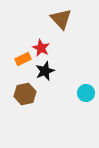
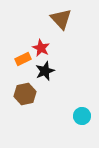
cyan circle: moved 4 px left, 23 px down
